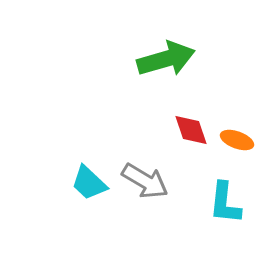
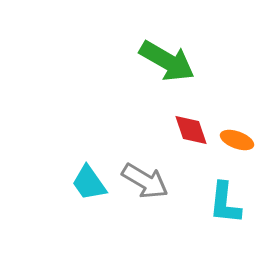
green arrow: moved 1 px right, 2 px down; rotated 46 degrees clockwise
cyan trapezoid: rotated 12 degrees clockwise
